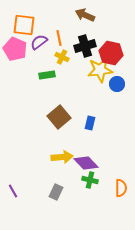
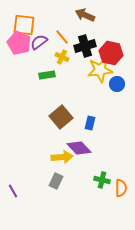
orange line: moved 3 px right, 1 px up; rotated 28 degrees counterclockwise
pink pentagon: moved 4 px right, 6 px up
brown square: moved 2 px right
purple diamond: moved 7 px left, 15 px up
green cross: moved 12 px right
gray rectangle: moved 11 px up
